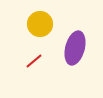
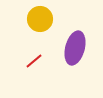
yellow circle: moved 5 px up
